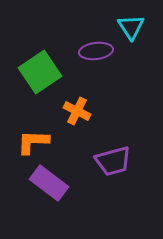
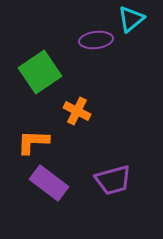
cyan triangle: moved 8 px up; rotated 24 degrees clockwise
purple ellipse: moved 11 px up
purple trapezoid: moved 19 px down
